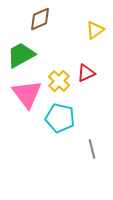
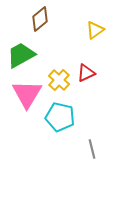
brown diamond: rotated 15 degrees counterclockwise
yellow cross: moved 1 px up
pink triangle: rotated 8 degrees clockwise
cyan pentagon: moved 1 px up
